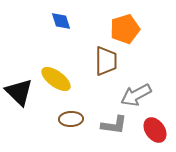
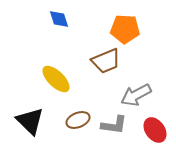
blue diamond: moved 2 px left, 2 px up
orange pentagon: rotated 20 degrees clockwise
brown trapezoid: rotated 68 degrees clockwise
yellow ellipse: rotated 8 degrees clockwise
black triangle: moved 11 px right, 29 px down
brown ellipse: moved 7 px right, 1 px down; rotated 20 degrees counterclockwise
